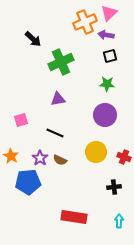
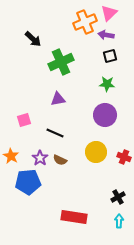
pink square: moved 3 px right
black cross: moved 4 px right, 10 px down; rotated 24 degrees counterclockwise
